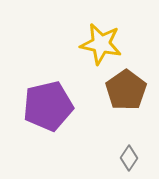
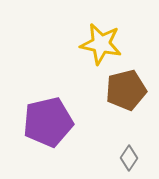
brown pentagon: rotated 21 degrees clockwise
purple pentagon: moved 16 px down
